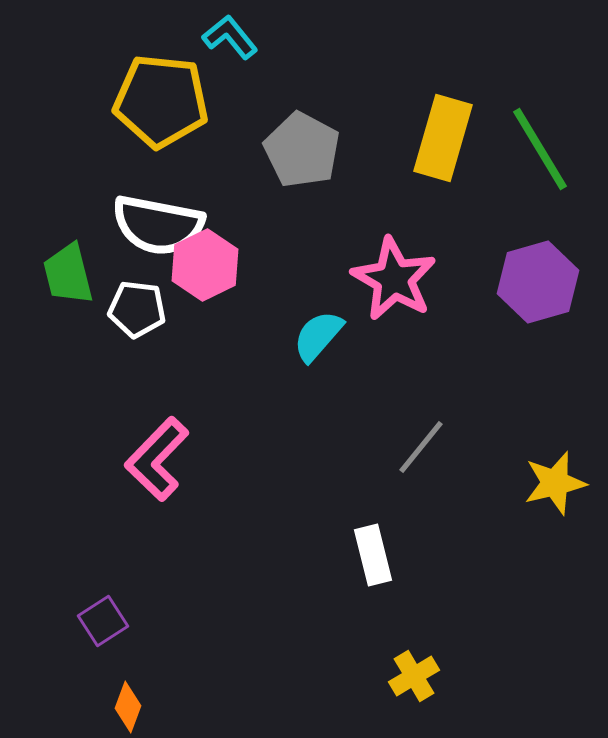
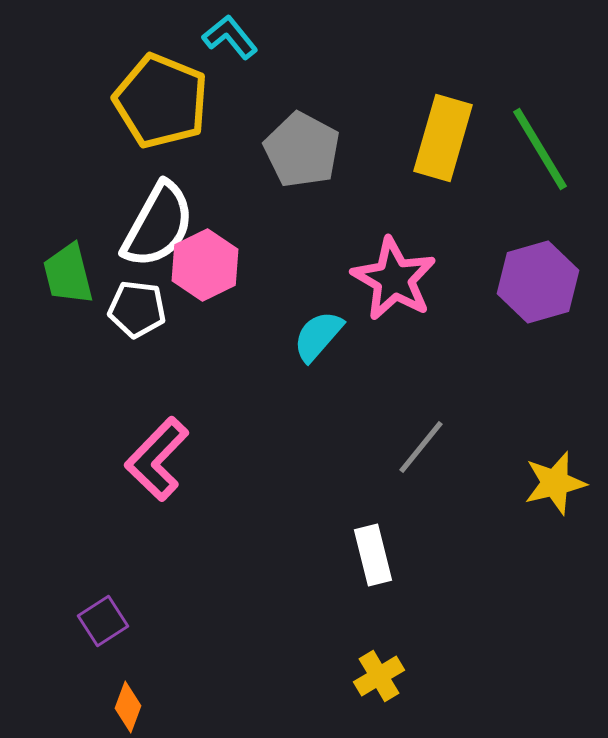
yellow pentagon: rotated 16 degrees clockwise
white semicircle: rotated 72 degrees counterclockwise
yellow cross: moved 35 px left
